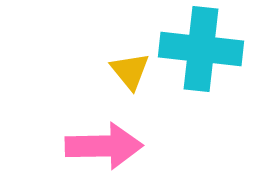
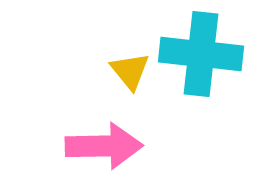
cyan cross: moved 5 px down
